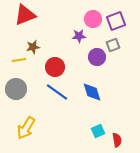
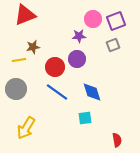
purple circle: moved 20 px left, 2 px down
cyan square: moved 13 px left, 13 px up; rotated 16 degrees clockwise
